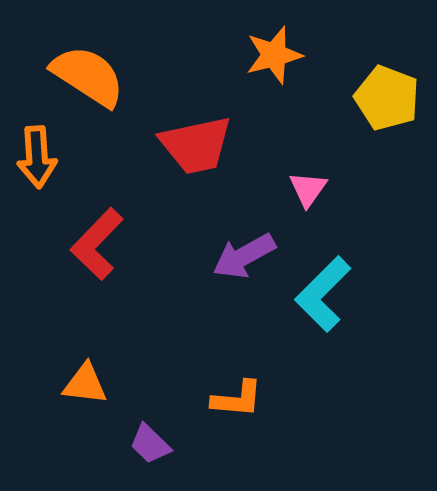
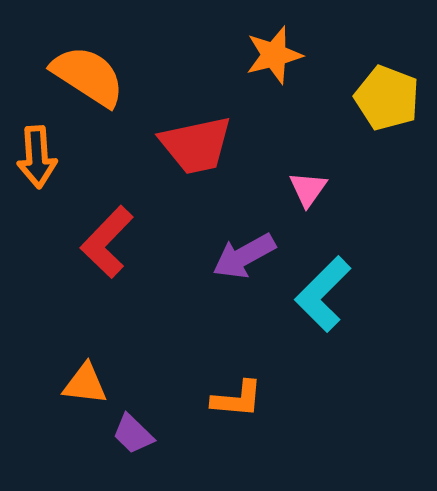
red L-shape: moved 10 px right, 2 px up
purple trapezoid: moved 17 px left, 10 px up
